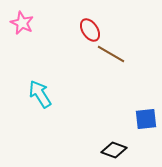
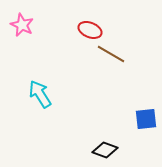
pink star: moved 2 px down
red ellipse: rotated 35 degrees counterclockwise
black diamond: moved 9 px left
